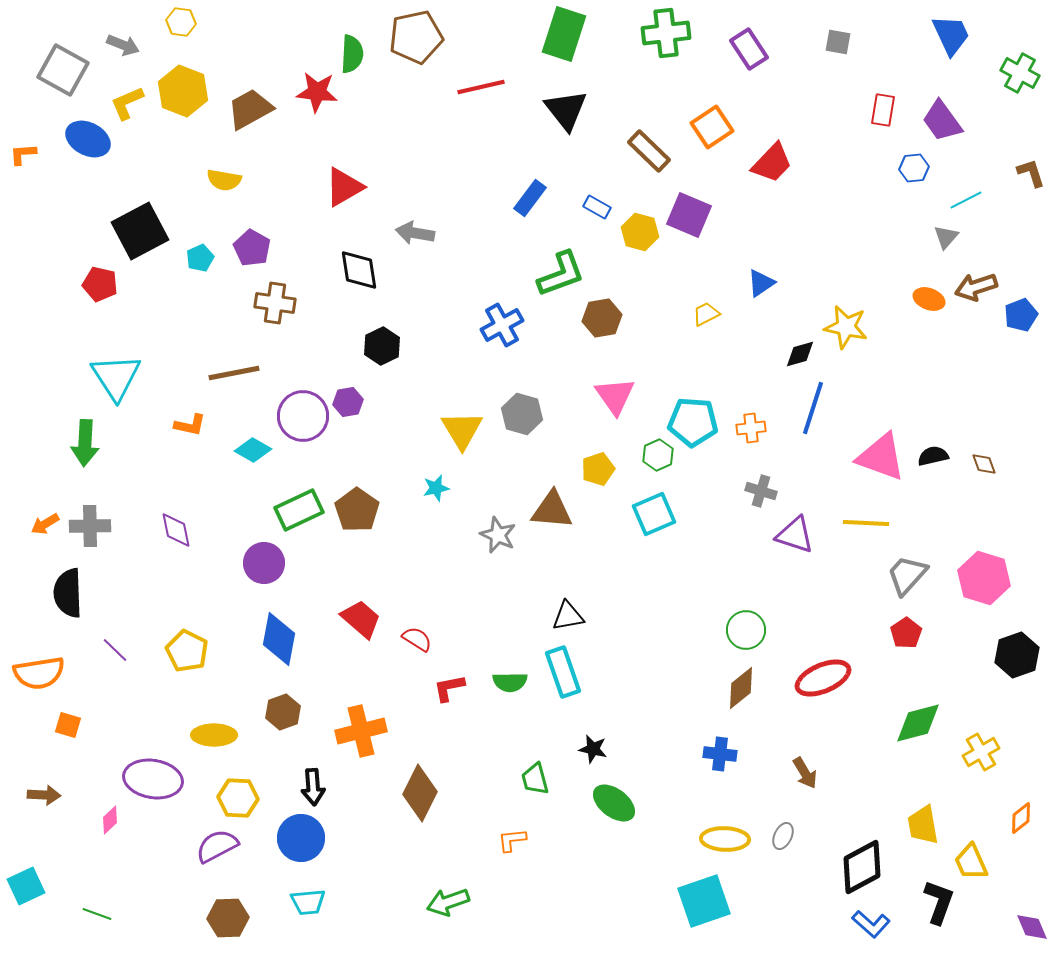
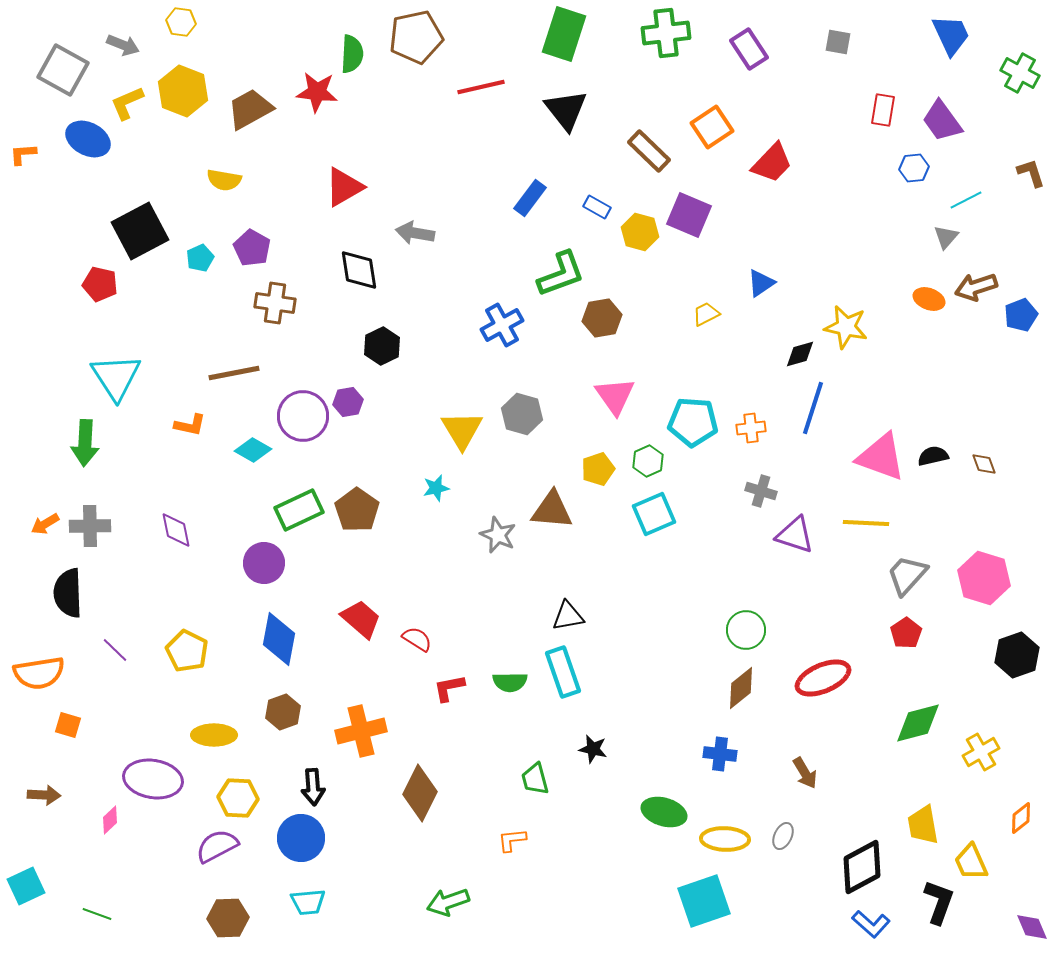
green hexagon at (658, 455): moved 10 px left, 6 px down
green ellipse at (614, 803): moved 50 px right, 9 px down; rotated 21 degrees counterclockwise
